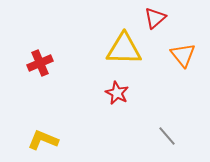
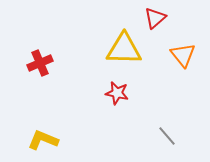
red star: rotated 15 degrees counterclockwise
